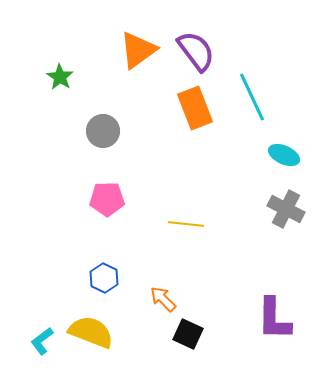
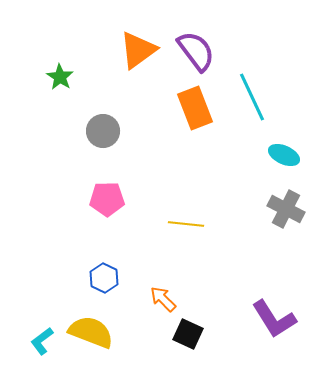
purple L-shape: rotated 33 degrees counterclockwise
